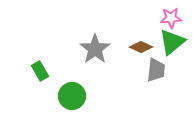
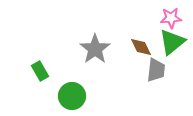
brown diamond: rotated 40 degrees clockwise
